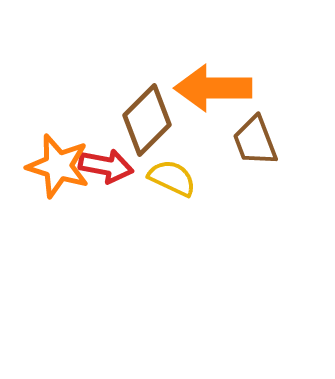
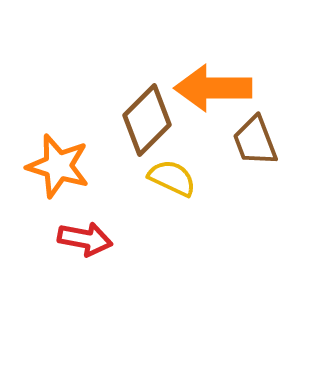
red arrow: moved 21 px left, 73 px down
